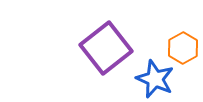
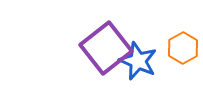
blue star: moved 17 px left, 18 px up
